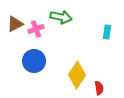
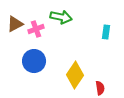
cyan rectangle: moved 1 px left
yellow diamond: moved 2 px left
red semicircle: moved 1 px right
